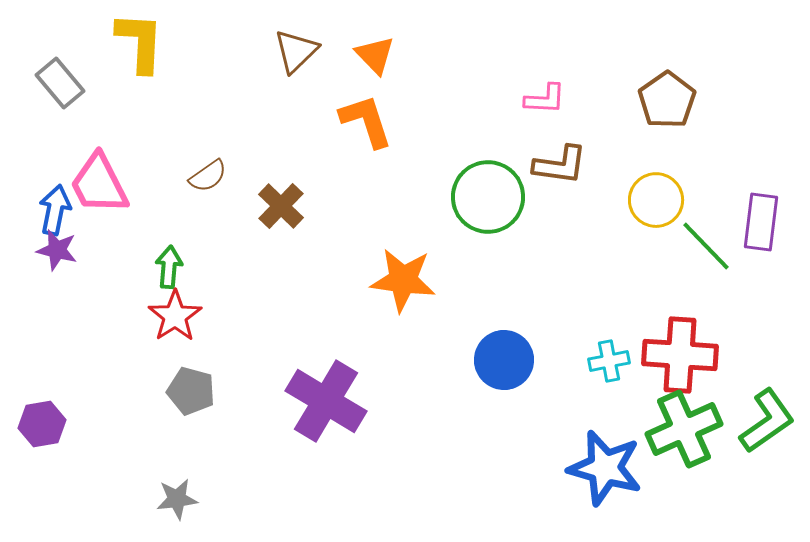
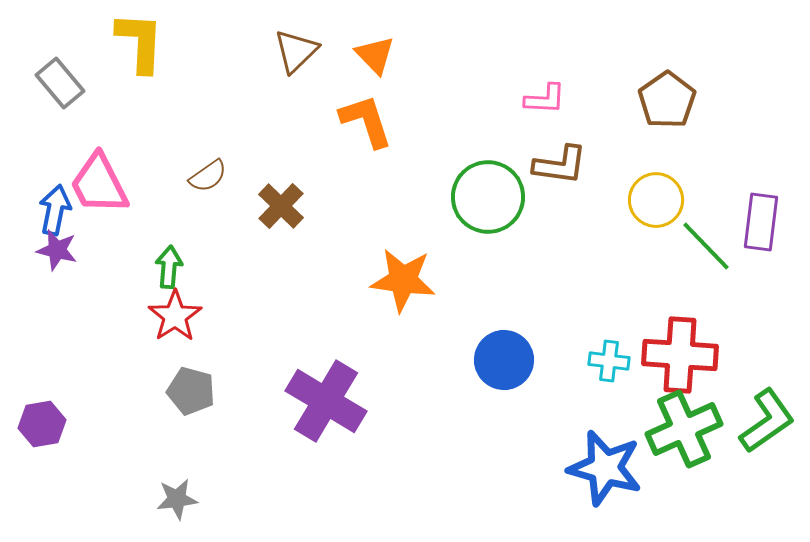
cyan cross: rotated 18 degrees clockwise
